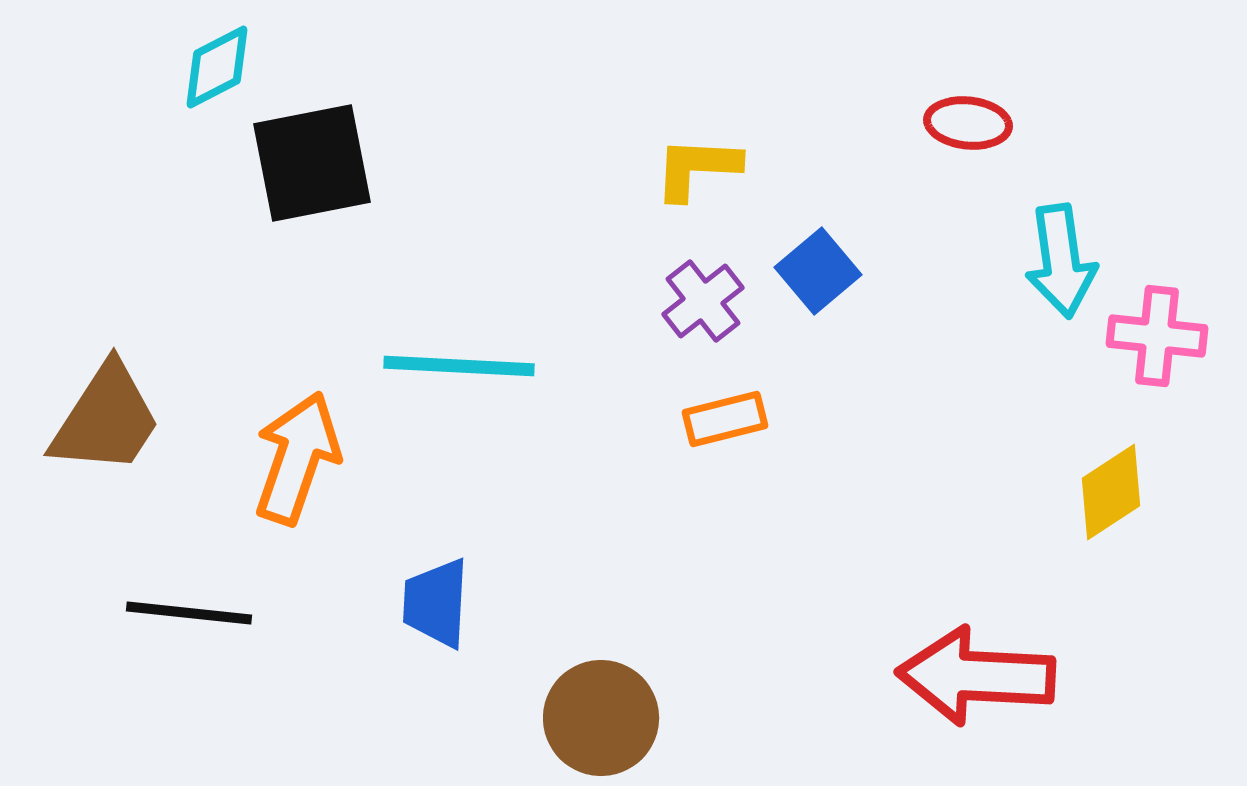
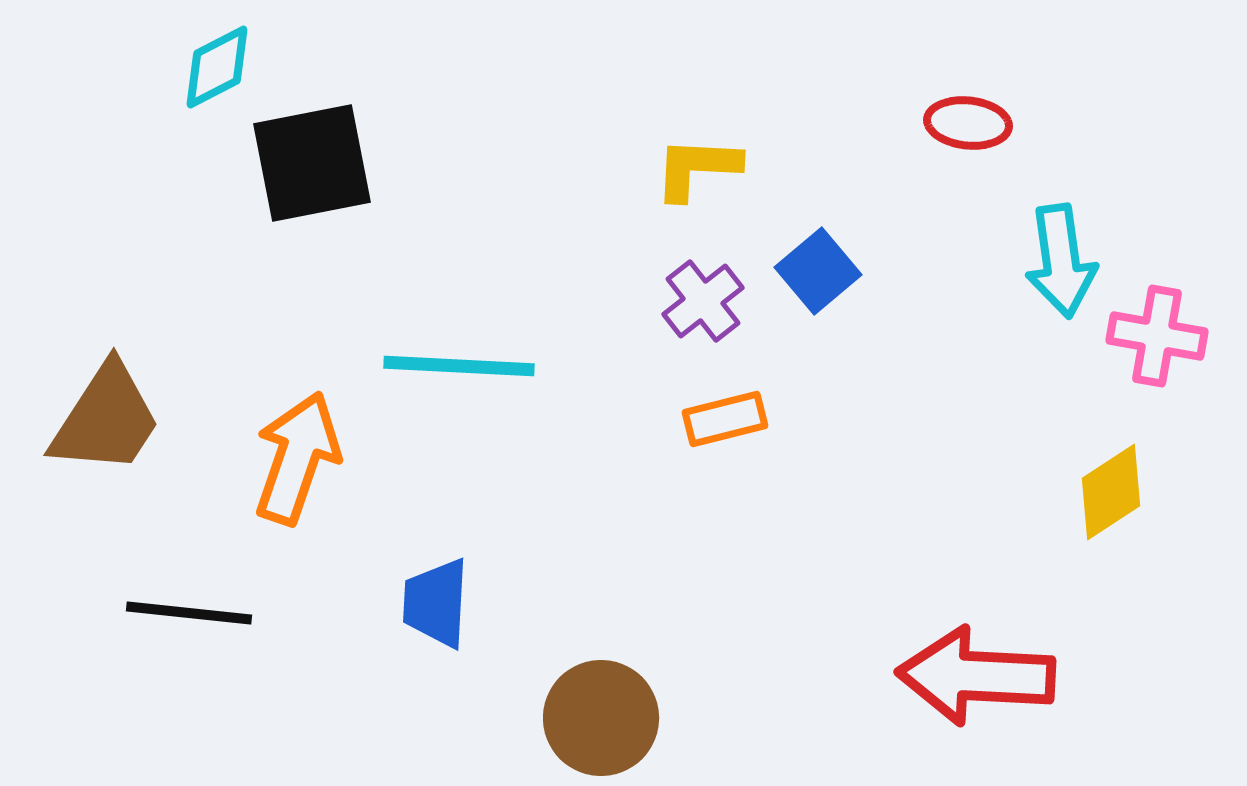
pink cross: rotated 4 degrees clockwise
